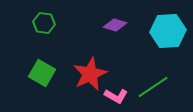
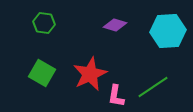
pink L-shape: rotated 70 degrees clockwise
